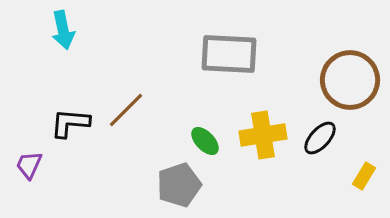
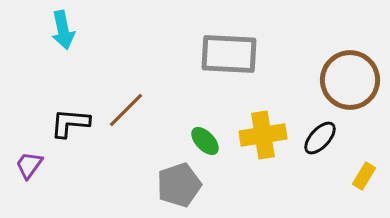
purple trapezoid: rotated 12 degrees clockwise
